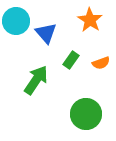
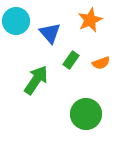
orange star: rotated 15 degrees clockwise
blue triangle: moved 4 px right
